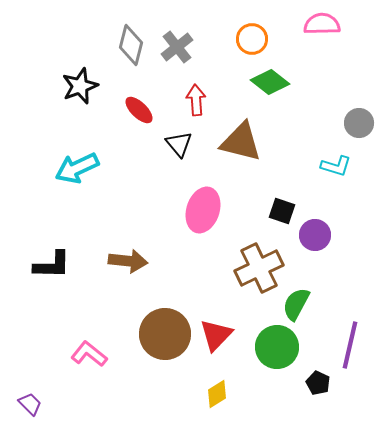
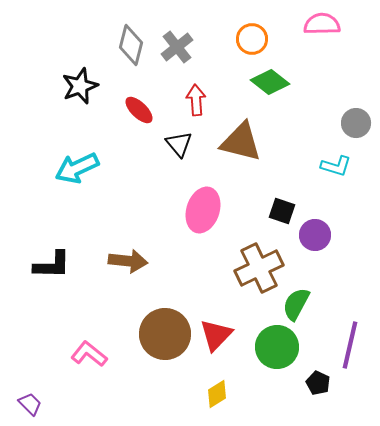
gray circle: moved 3 px left
